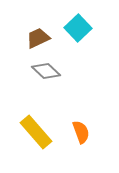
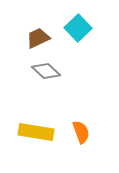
yellow rectangle: rotated 40 degrees counterclockwise
